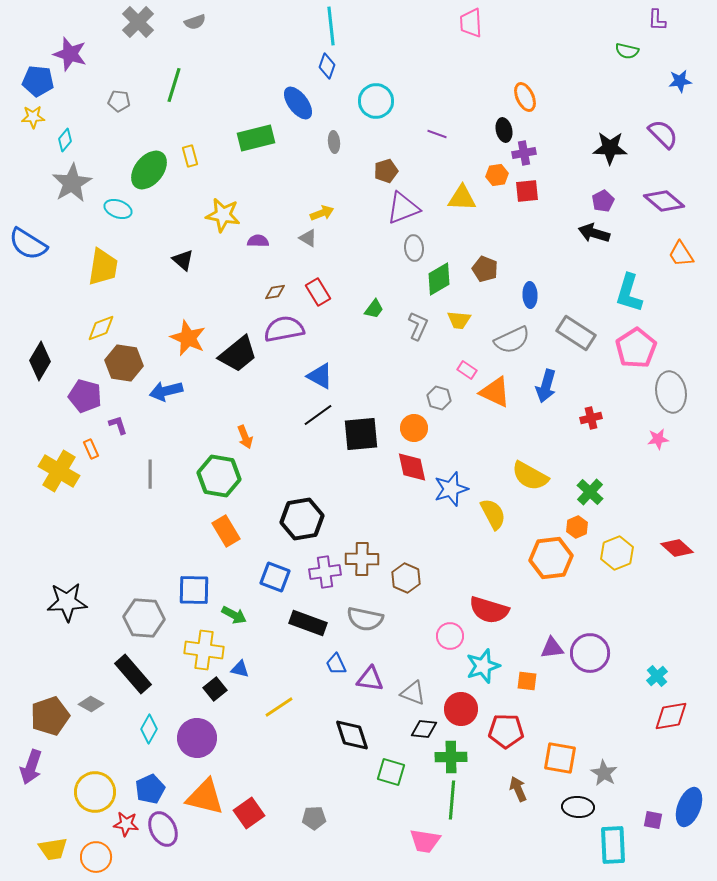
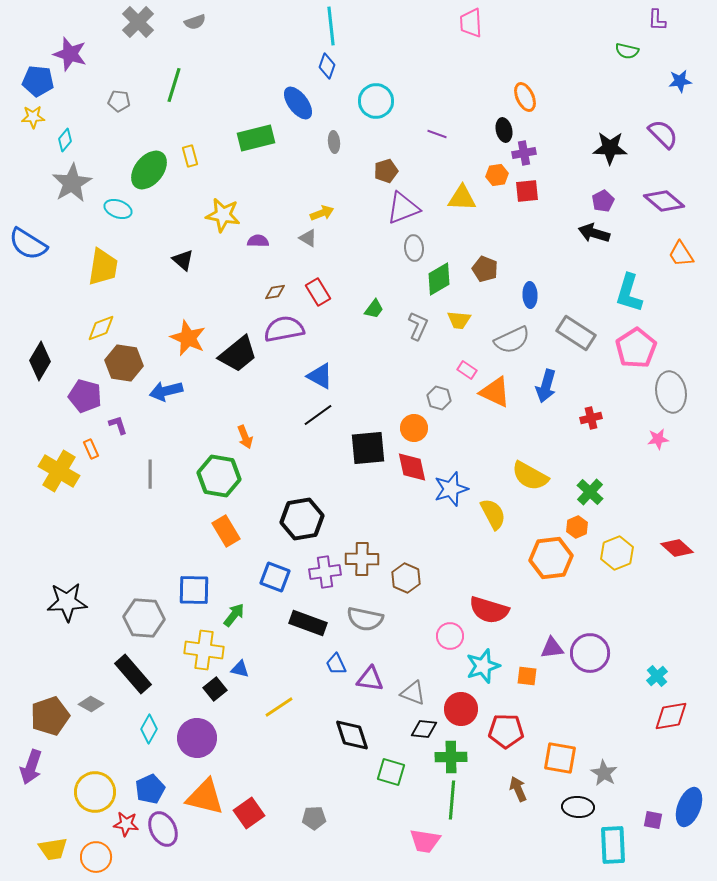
black square at (361, 434): moved 7 px right, 14 px down
green arrow at (234, 615): rotated 80 degrees counterclockwise
orange square at (527, 681): moved 5 px up
